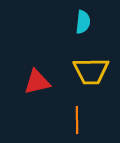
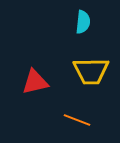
red triangle: moved 2 px left
orange line: rotated 68 degrees counterclockwise
